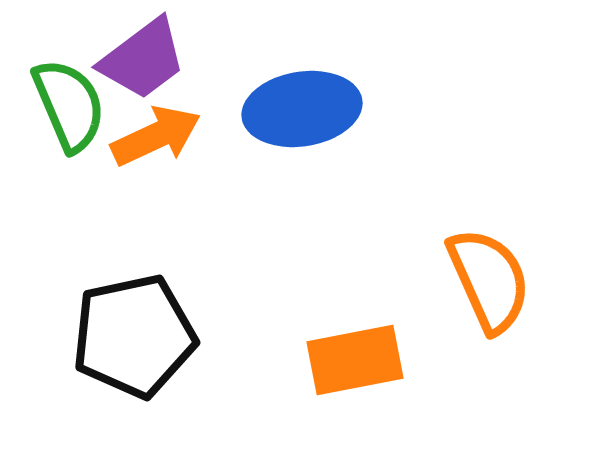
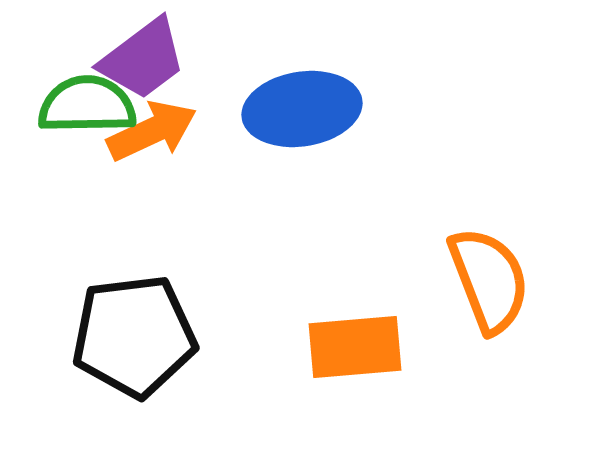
green semicircle: moved 18 px right; rotated 68 degrees counterclockwise
orange arrow: moved 4 px left, 5 px up
orange semicircle: rotated 3 degrees clockwise
black pentagon: rotated 5 degrees clockwise
orange rectangle: moved 13 px up; rotated 6 degrees clockwise
